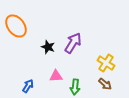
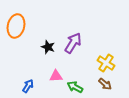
orange ellipse: rotated 50 degrees clockwise
green arrow: rotated 112 degrees clockwise
